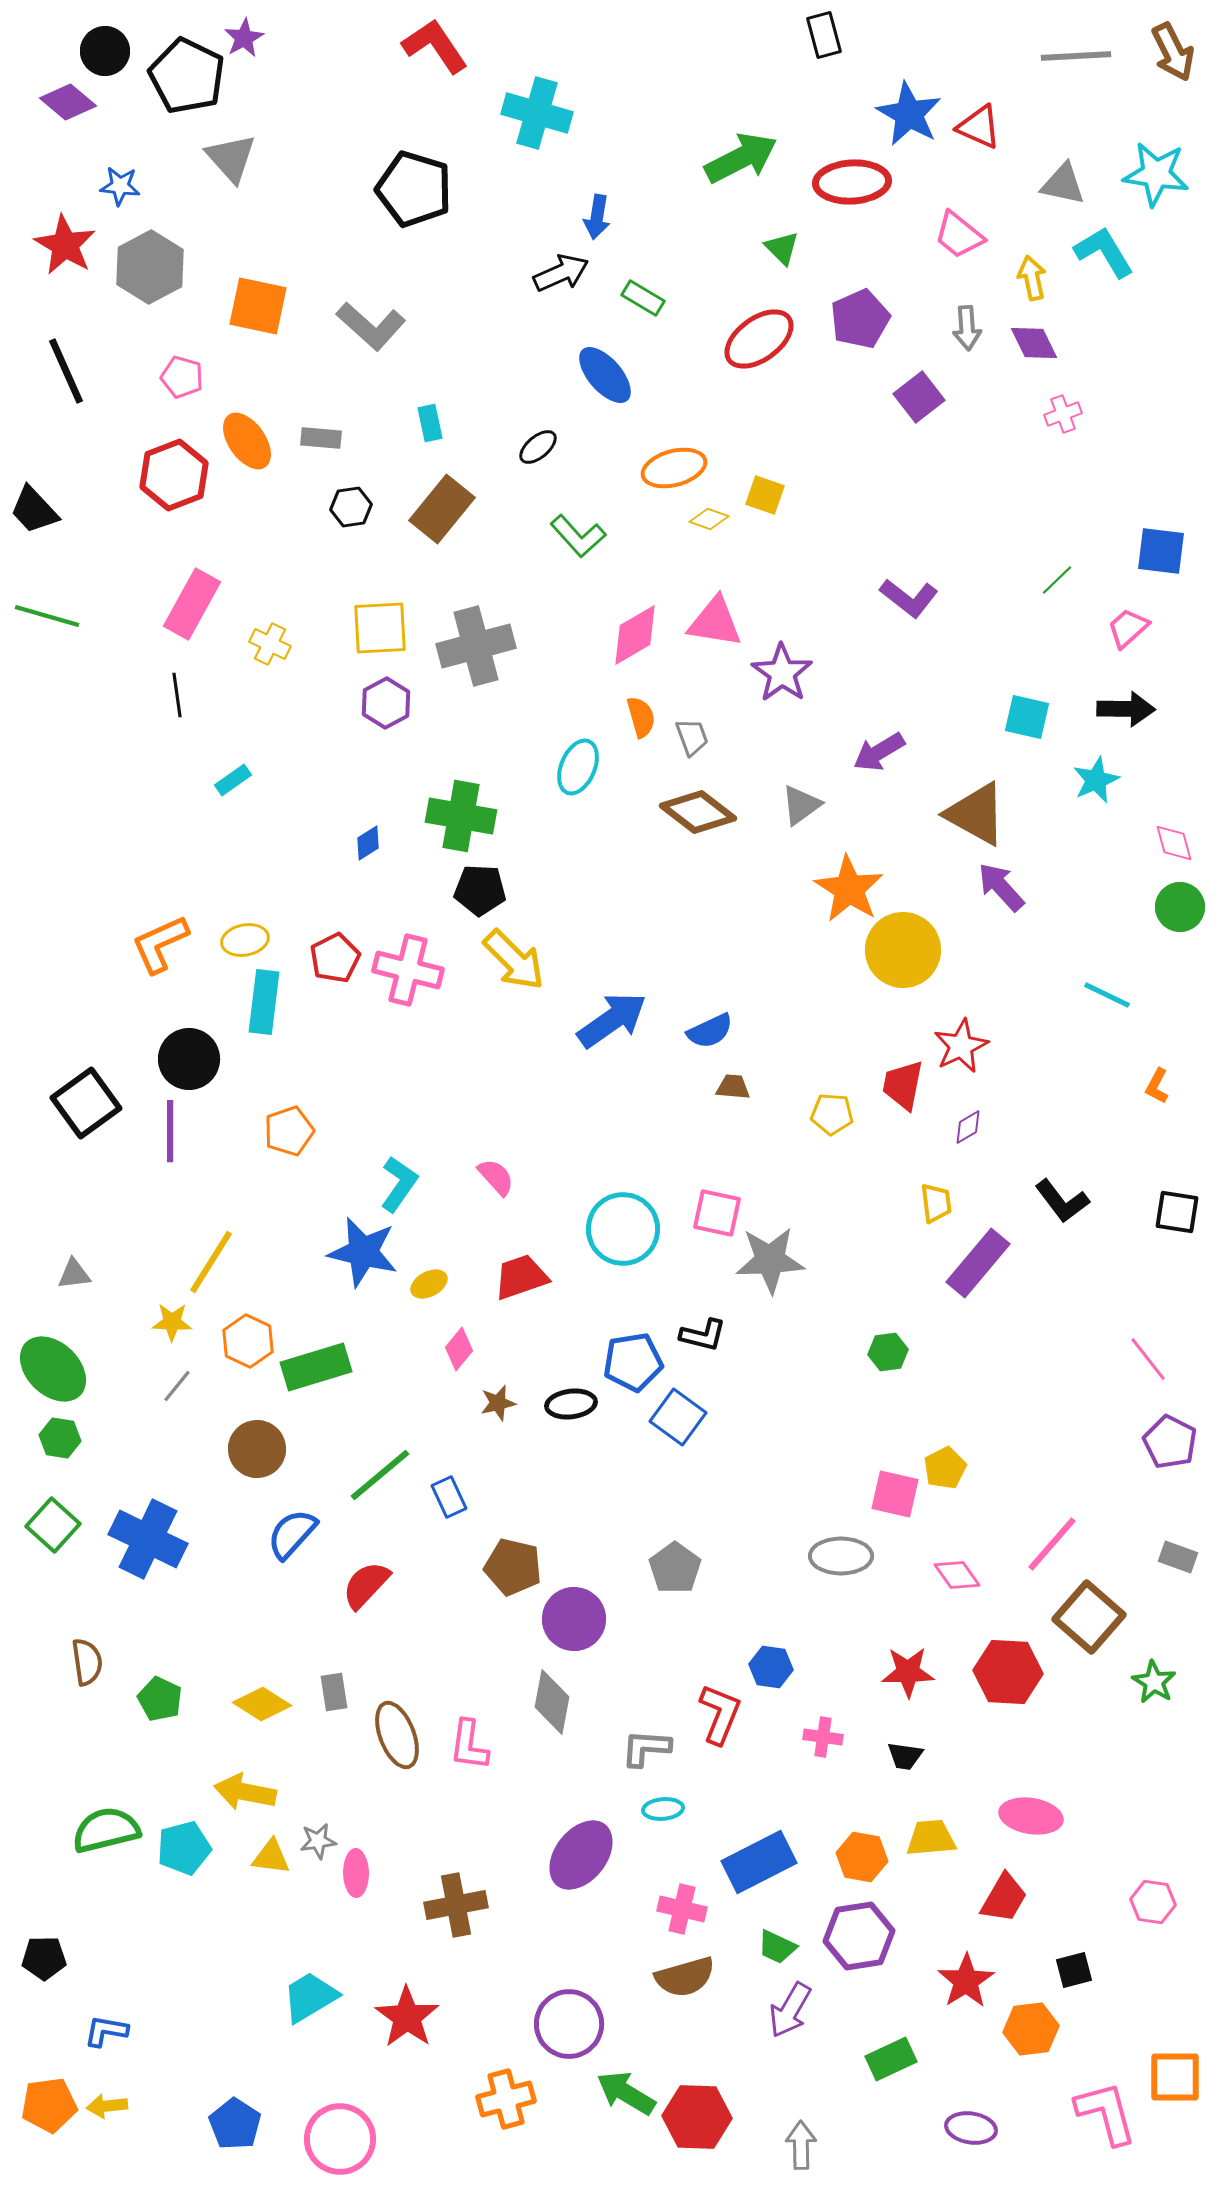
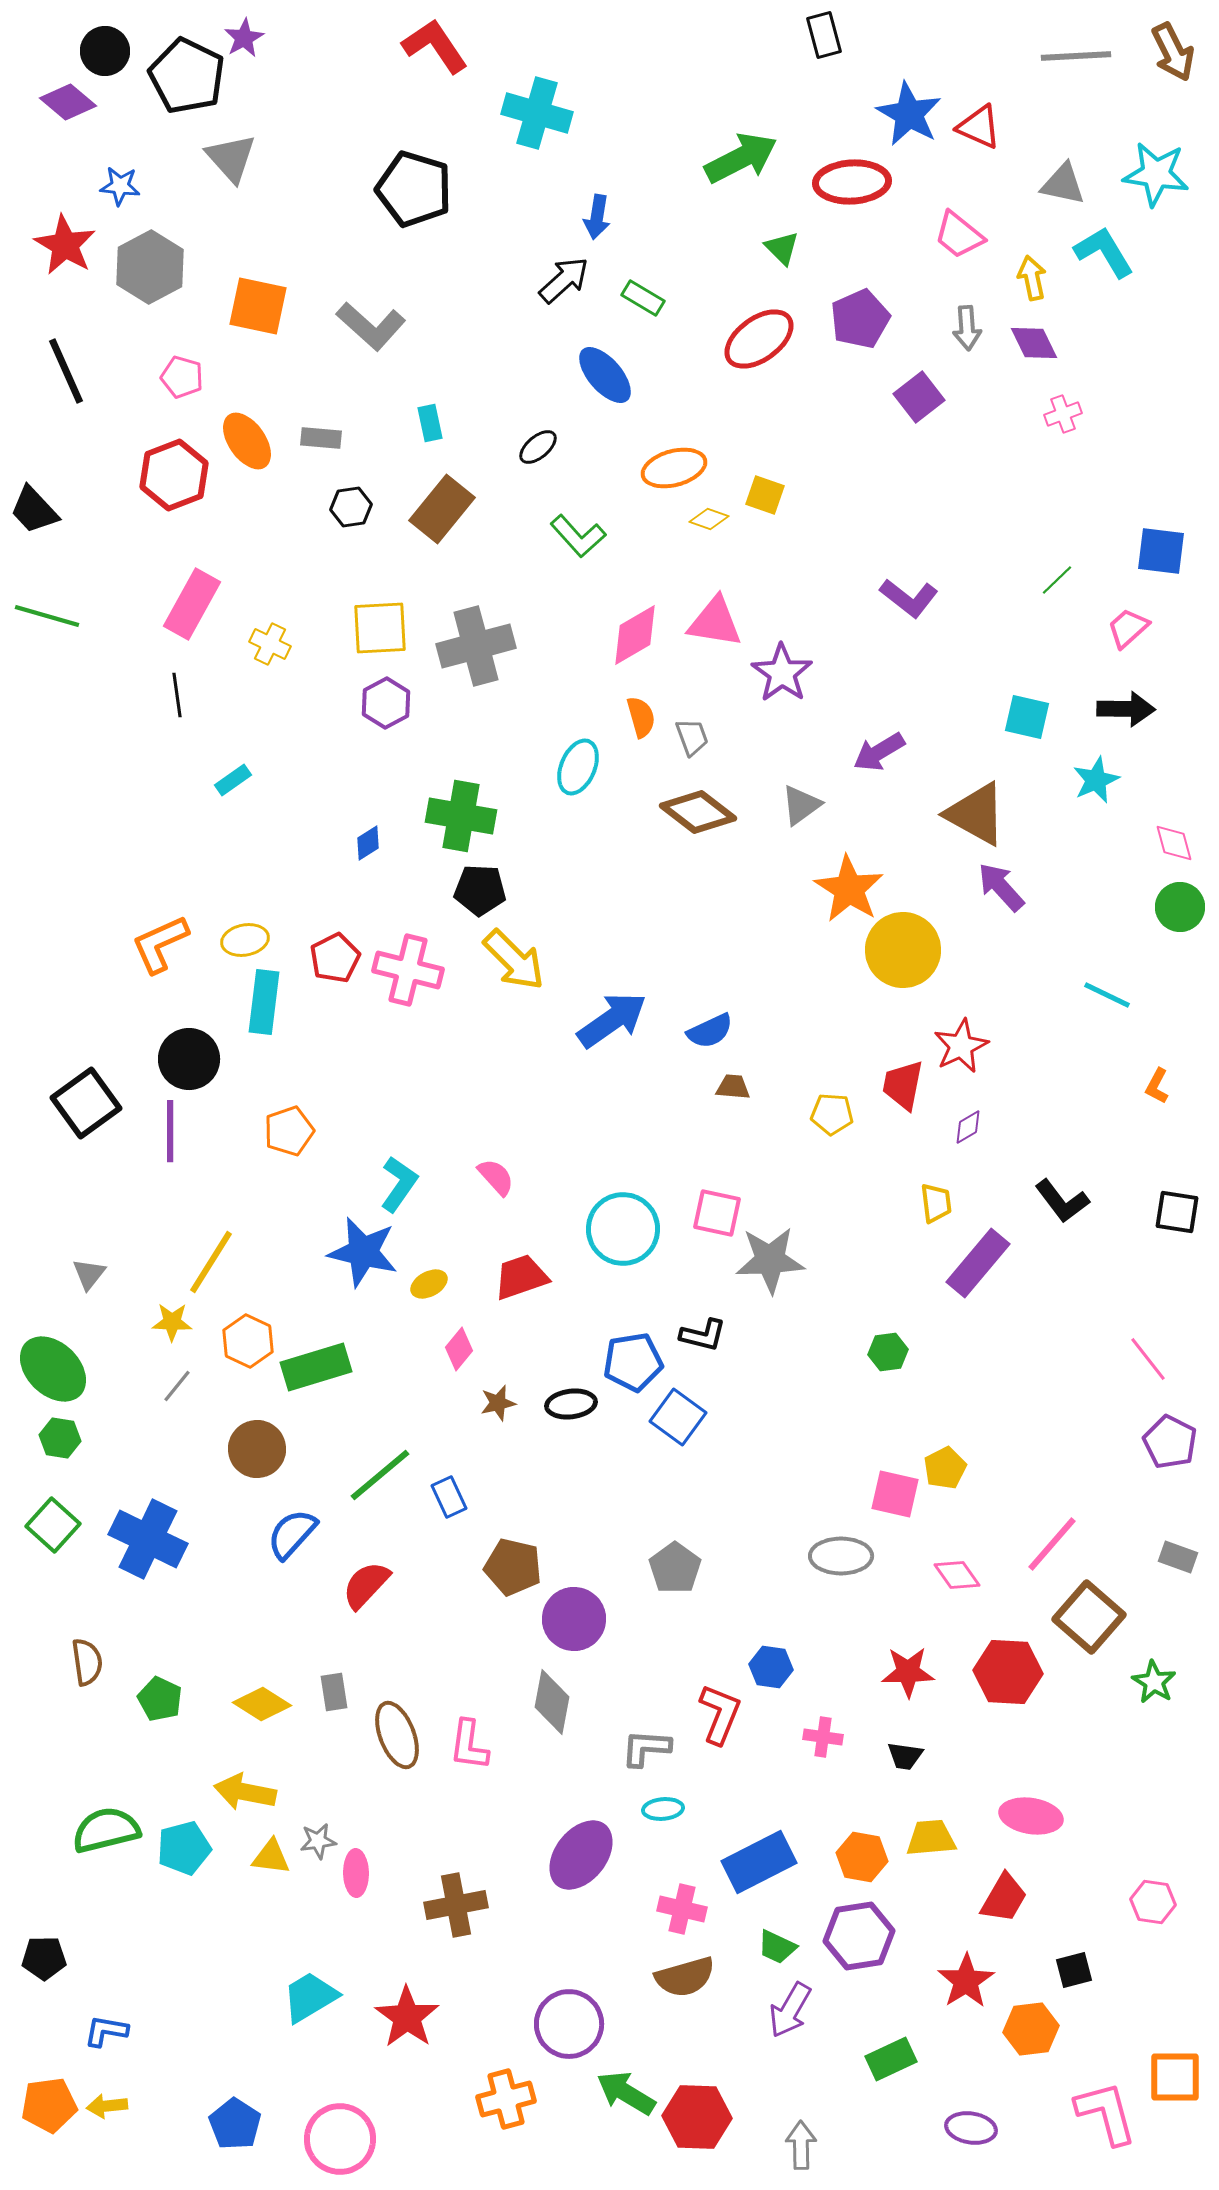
black arrow at (561, 273): moved 3 px right, 7 px down; rotated 18 degrees counterclockwise
gray triangle at (74, 1274): moved 15 px right; rotated 45 degrees counterclockwise
